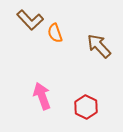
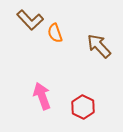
red hexagon: moved 3 px left
